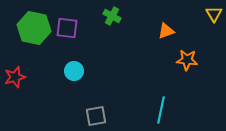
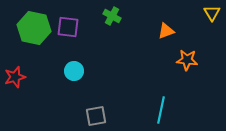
yellow triangle: moved 2 px left, 1 px up
purple square: moved 1 px right, 1 px up
